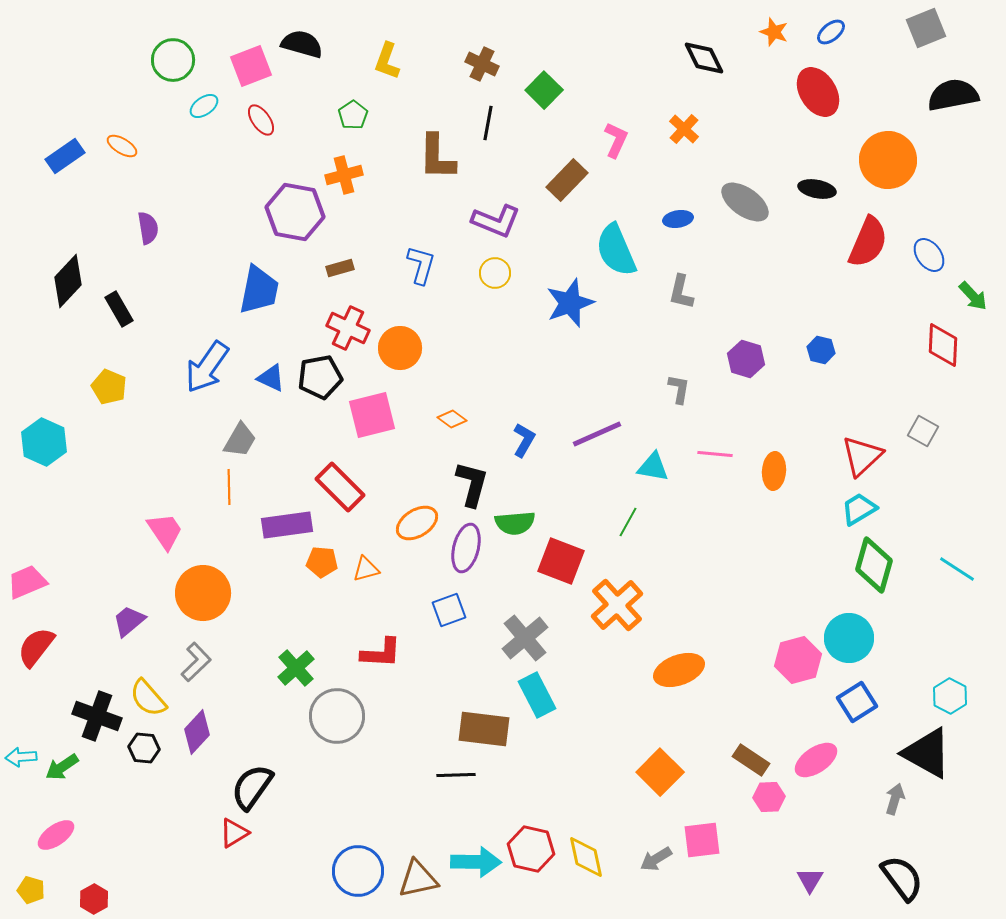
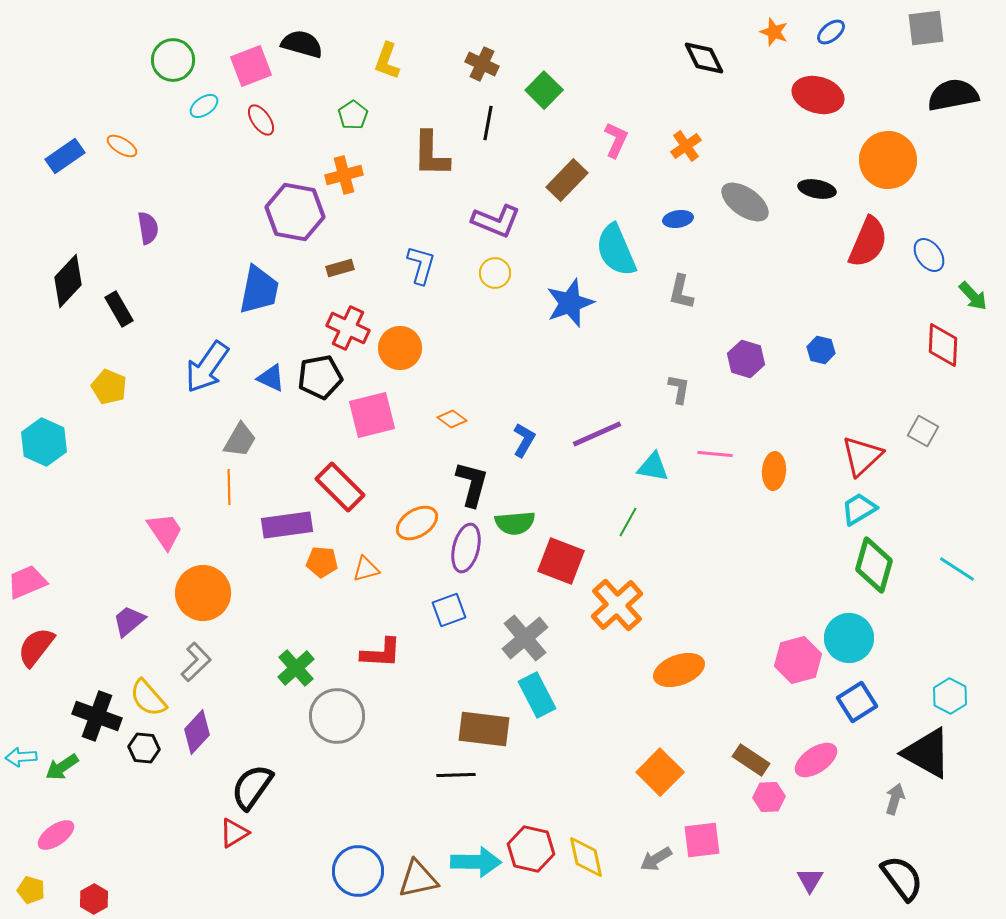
gray square at (926, 28): rotated 15 degrees clockwise
red ellipse at (818, 92): moved 3 px down; rotated 42 degrees counterclockwise
orange cross at (684, 129): moved 2 px right, 17 px down; rotated 12 degrees clockwise
brown L-shape at (437, 157): moved 6 px left, 3 px up
